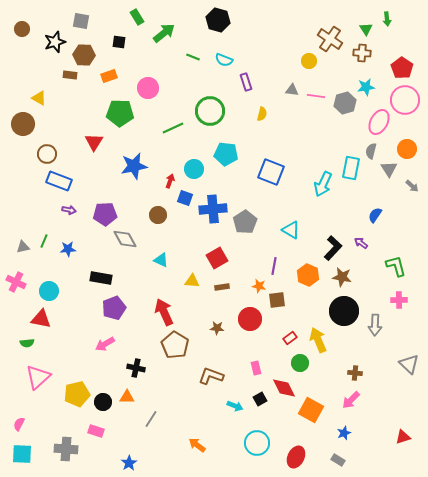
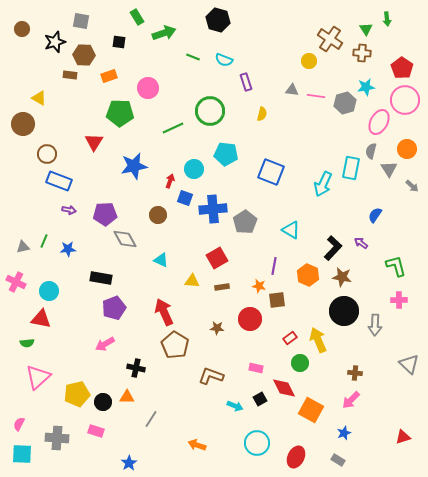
green arrow at (164, 33): rotated 20 degrees clockwise
pink rectangle at (256, 368): rotated 64 degrees counterclockwise
orange arrow at (197, 445): rotated 18 degrees counterclockwise
gray cross at (66, 449): moved 9 px left, 11 px up
